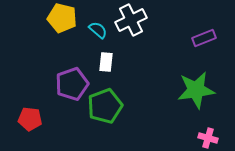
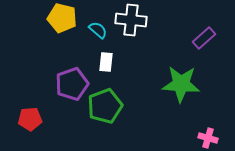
white cross: rotated 32 degrees clockwise
purple rectangle: rotated 20 degrees counterclockwise
green star: moved 15 px left, 6 px up; rotated 12 degrees clockwise
red pentagon: rotated 10 degrees counterclockwise
